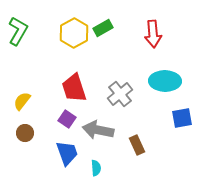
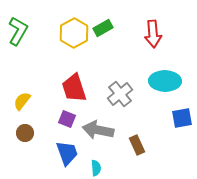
purple square: rotated 12 degrees counterclockwise
